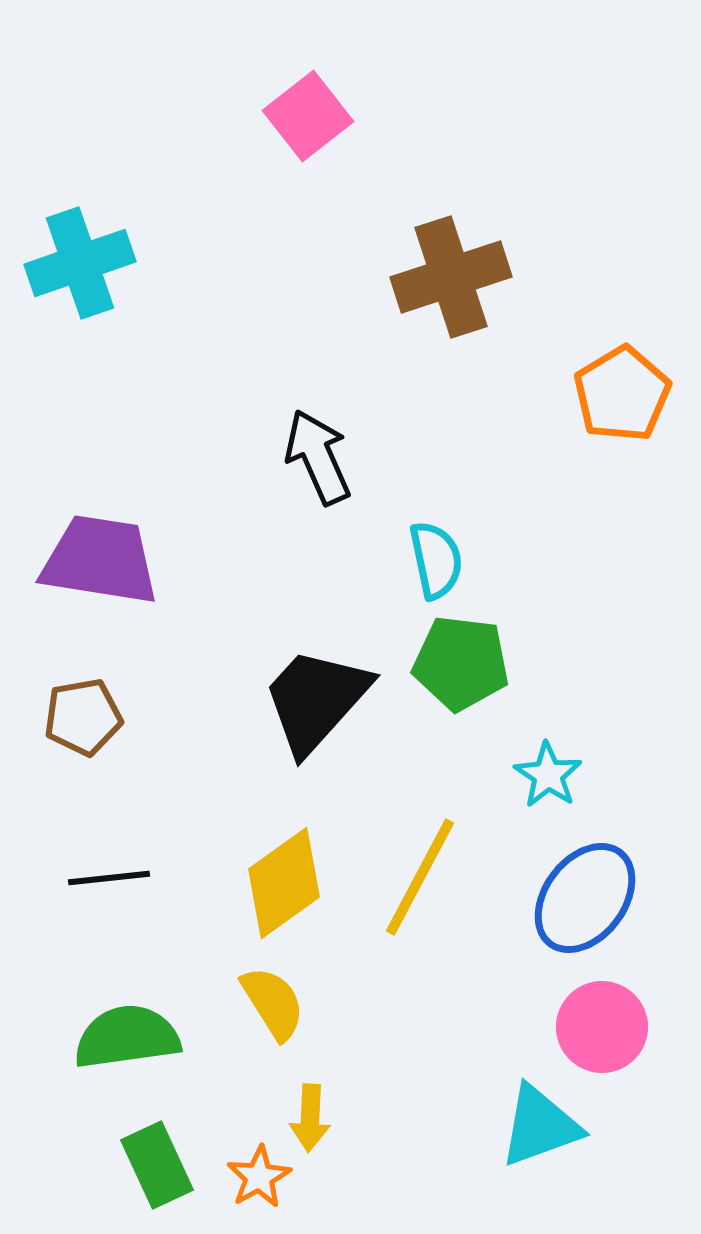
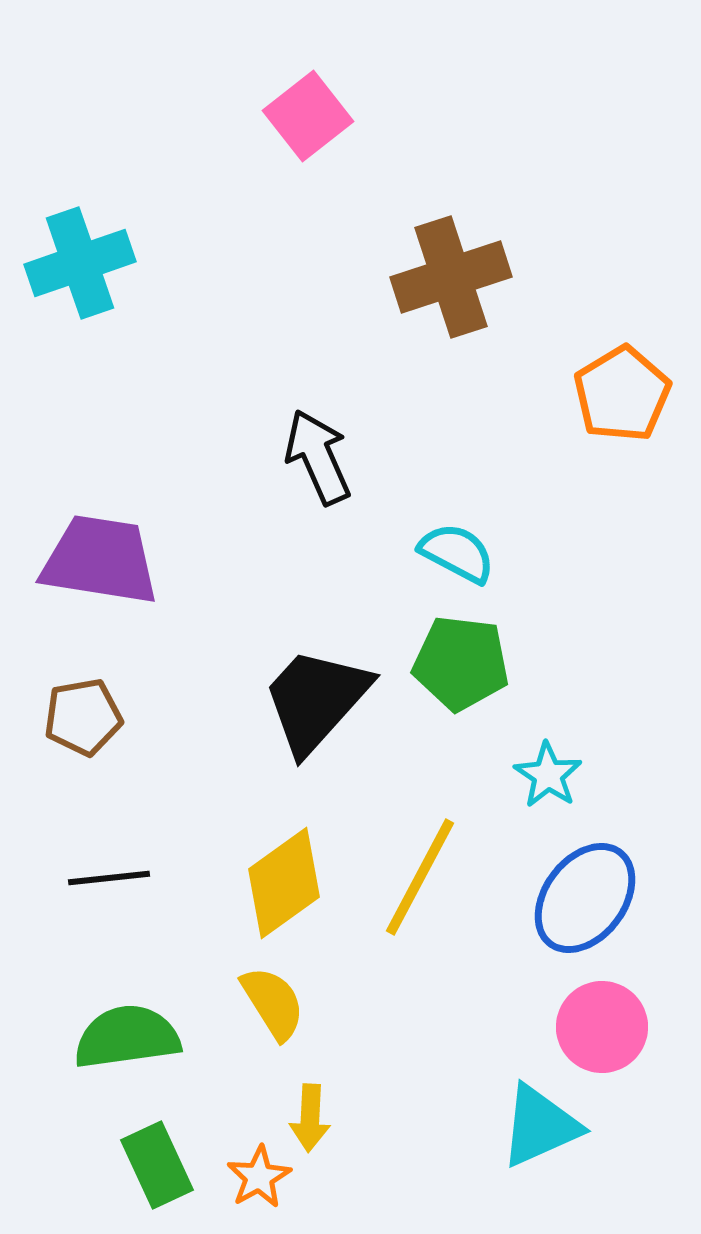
cyan semicircle: moved 21 px right, 7 px up; rotated 50 degrees counterclockwise
cyan triangle: rotated 4 degrees counterclockwise
